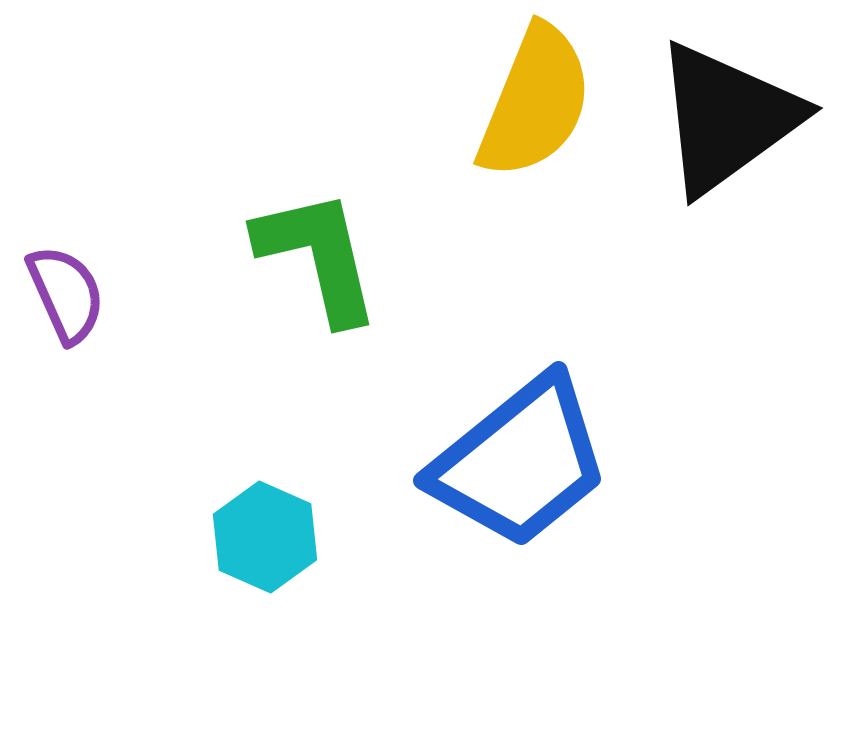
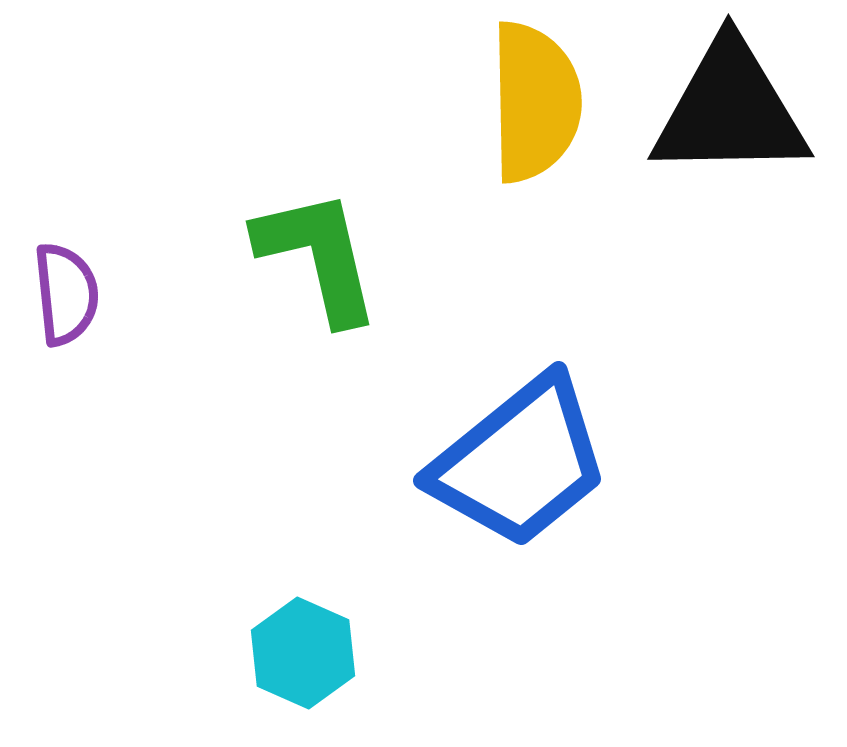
yellow semicircle: rotated 23 degrees counterclockwise
black triangle: moved 3 px right, 8 px up; rotated 35 degrees clockwise
purple semicircle: rotated 18 degrees clockwise
cyan hexagon: moved 38 px right, 116 px down
